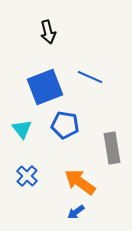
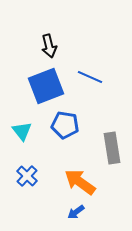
black arrow: moved 1 px right, 14 px down
blue square: moved 1 px right, 1 px up
cyan triangle: moved 2 px down
